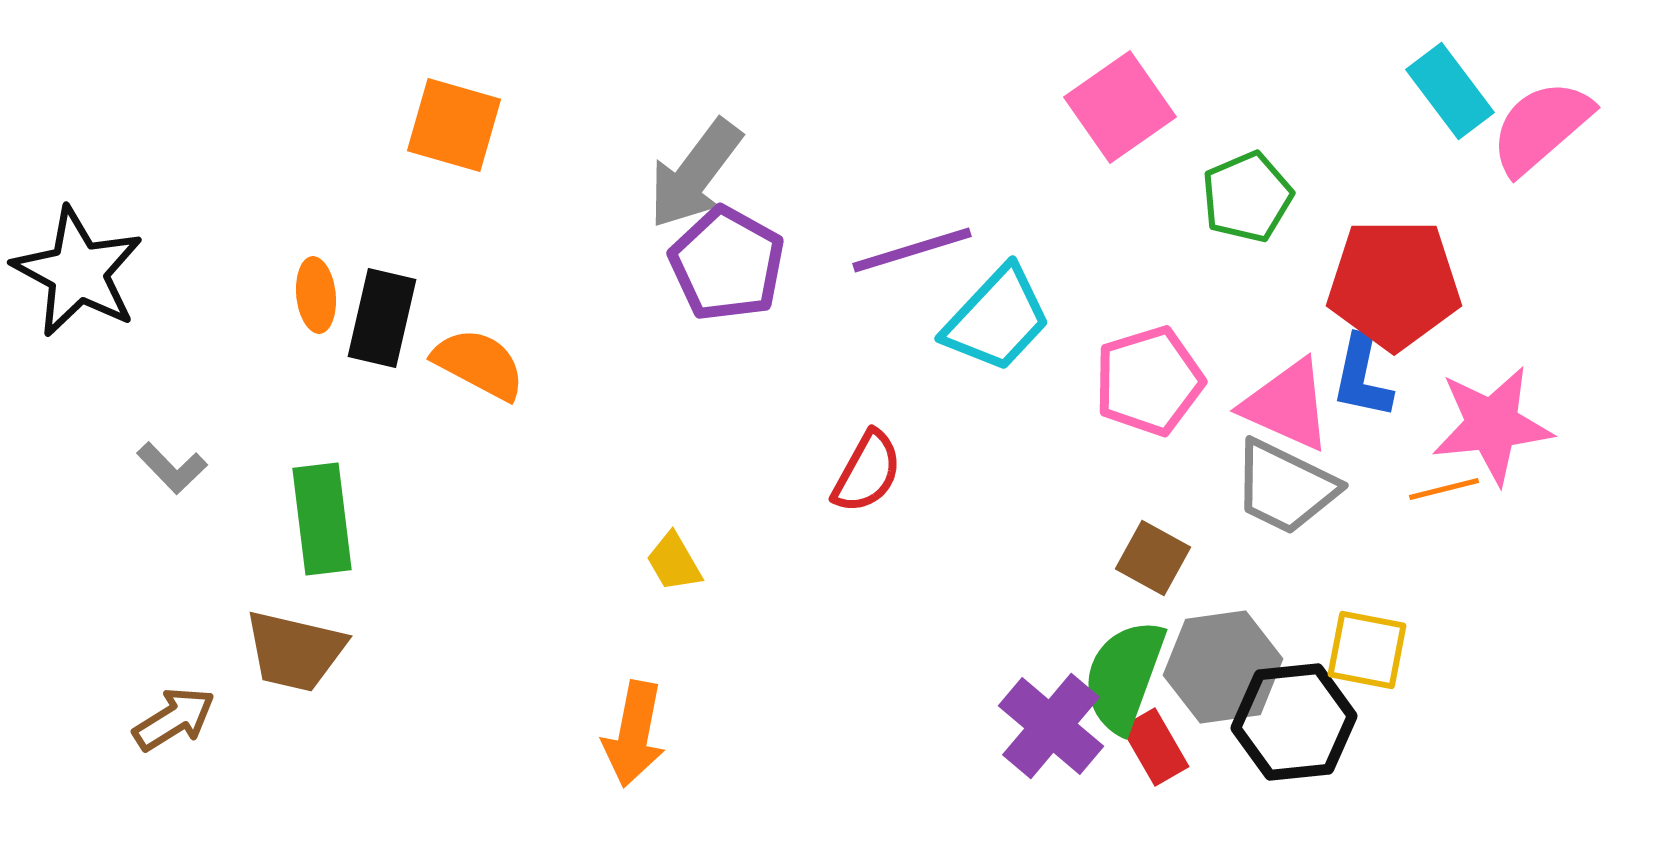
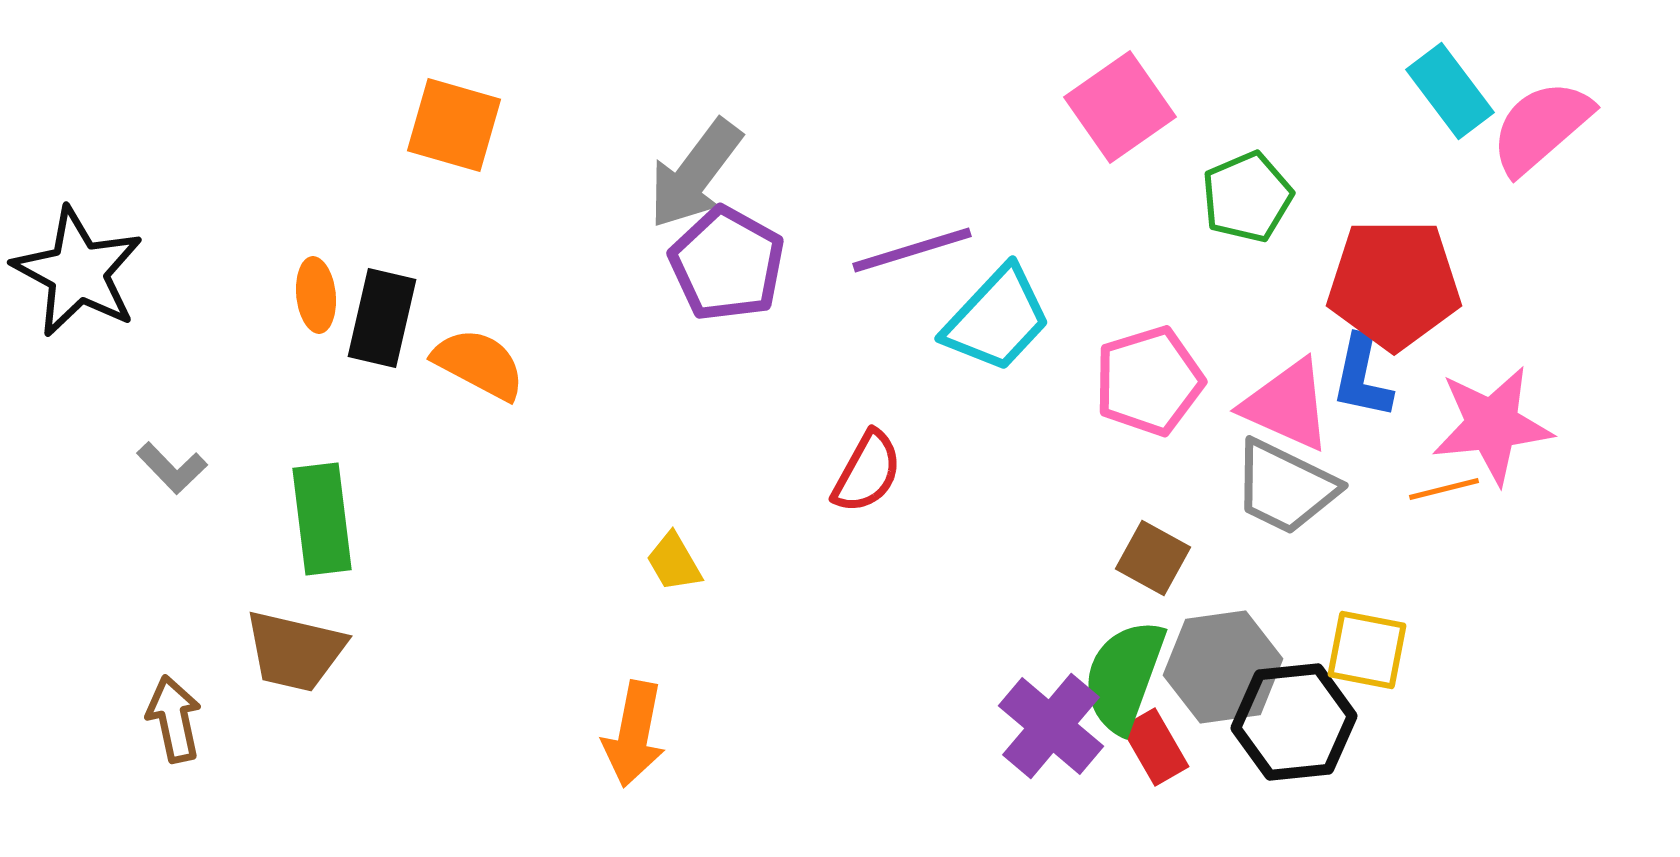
brown arrow: rotated 70 degrees counterclockwise
